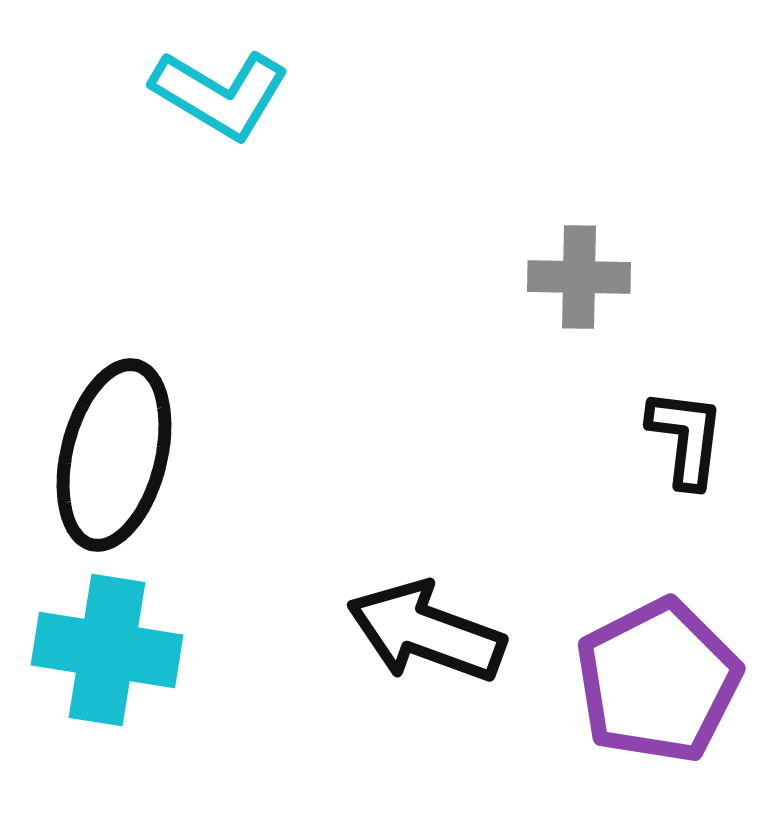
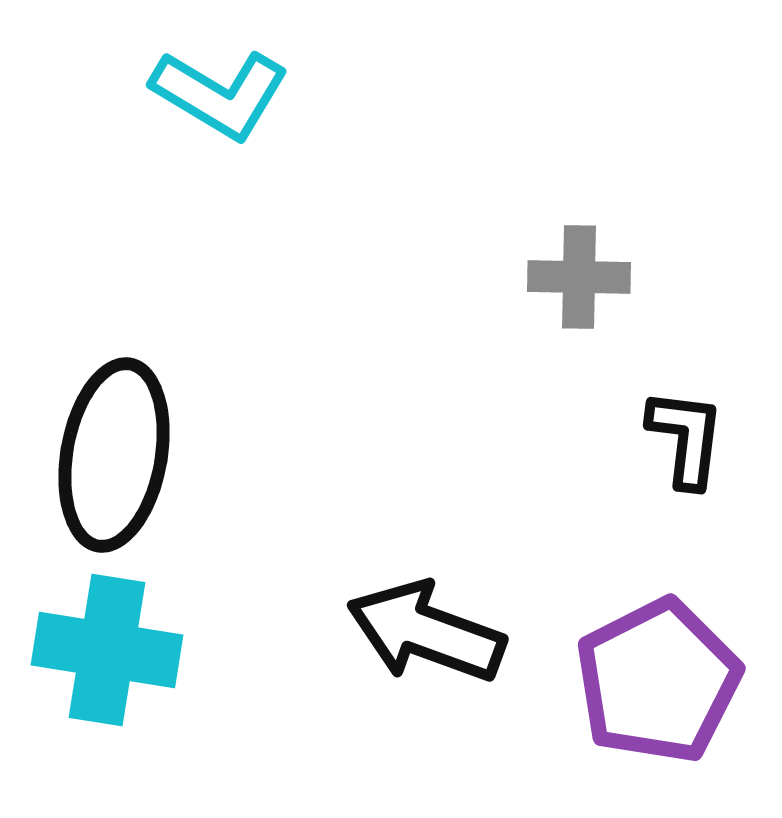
black ellipse: rotated 4 degrees counterclockwise
